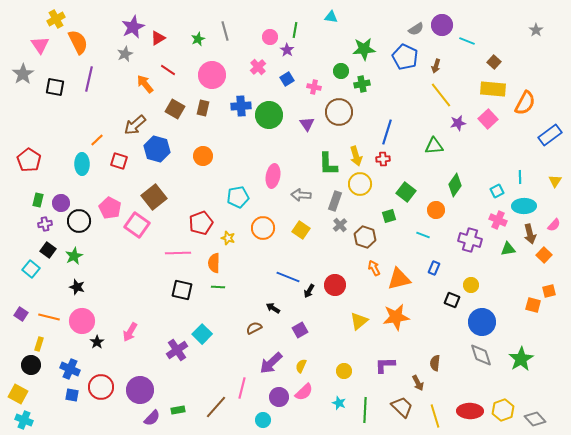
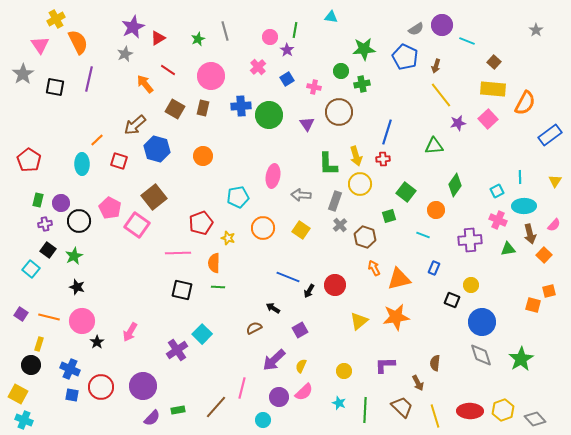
pink circle at (212, 75): moved 1 px left, 1 px down
purple cross at (470, 240): rotated 20 degrees counterclockwise
purple arrow at (271, 363): moved 3 px right, 3 px up
purple circle at (140, 390): moved 3 px right, 4 px up
